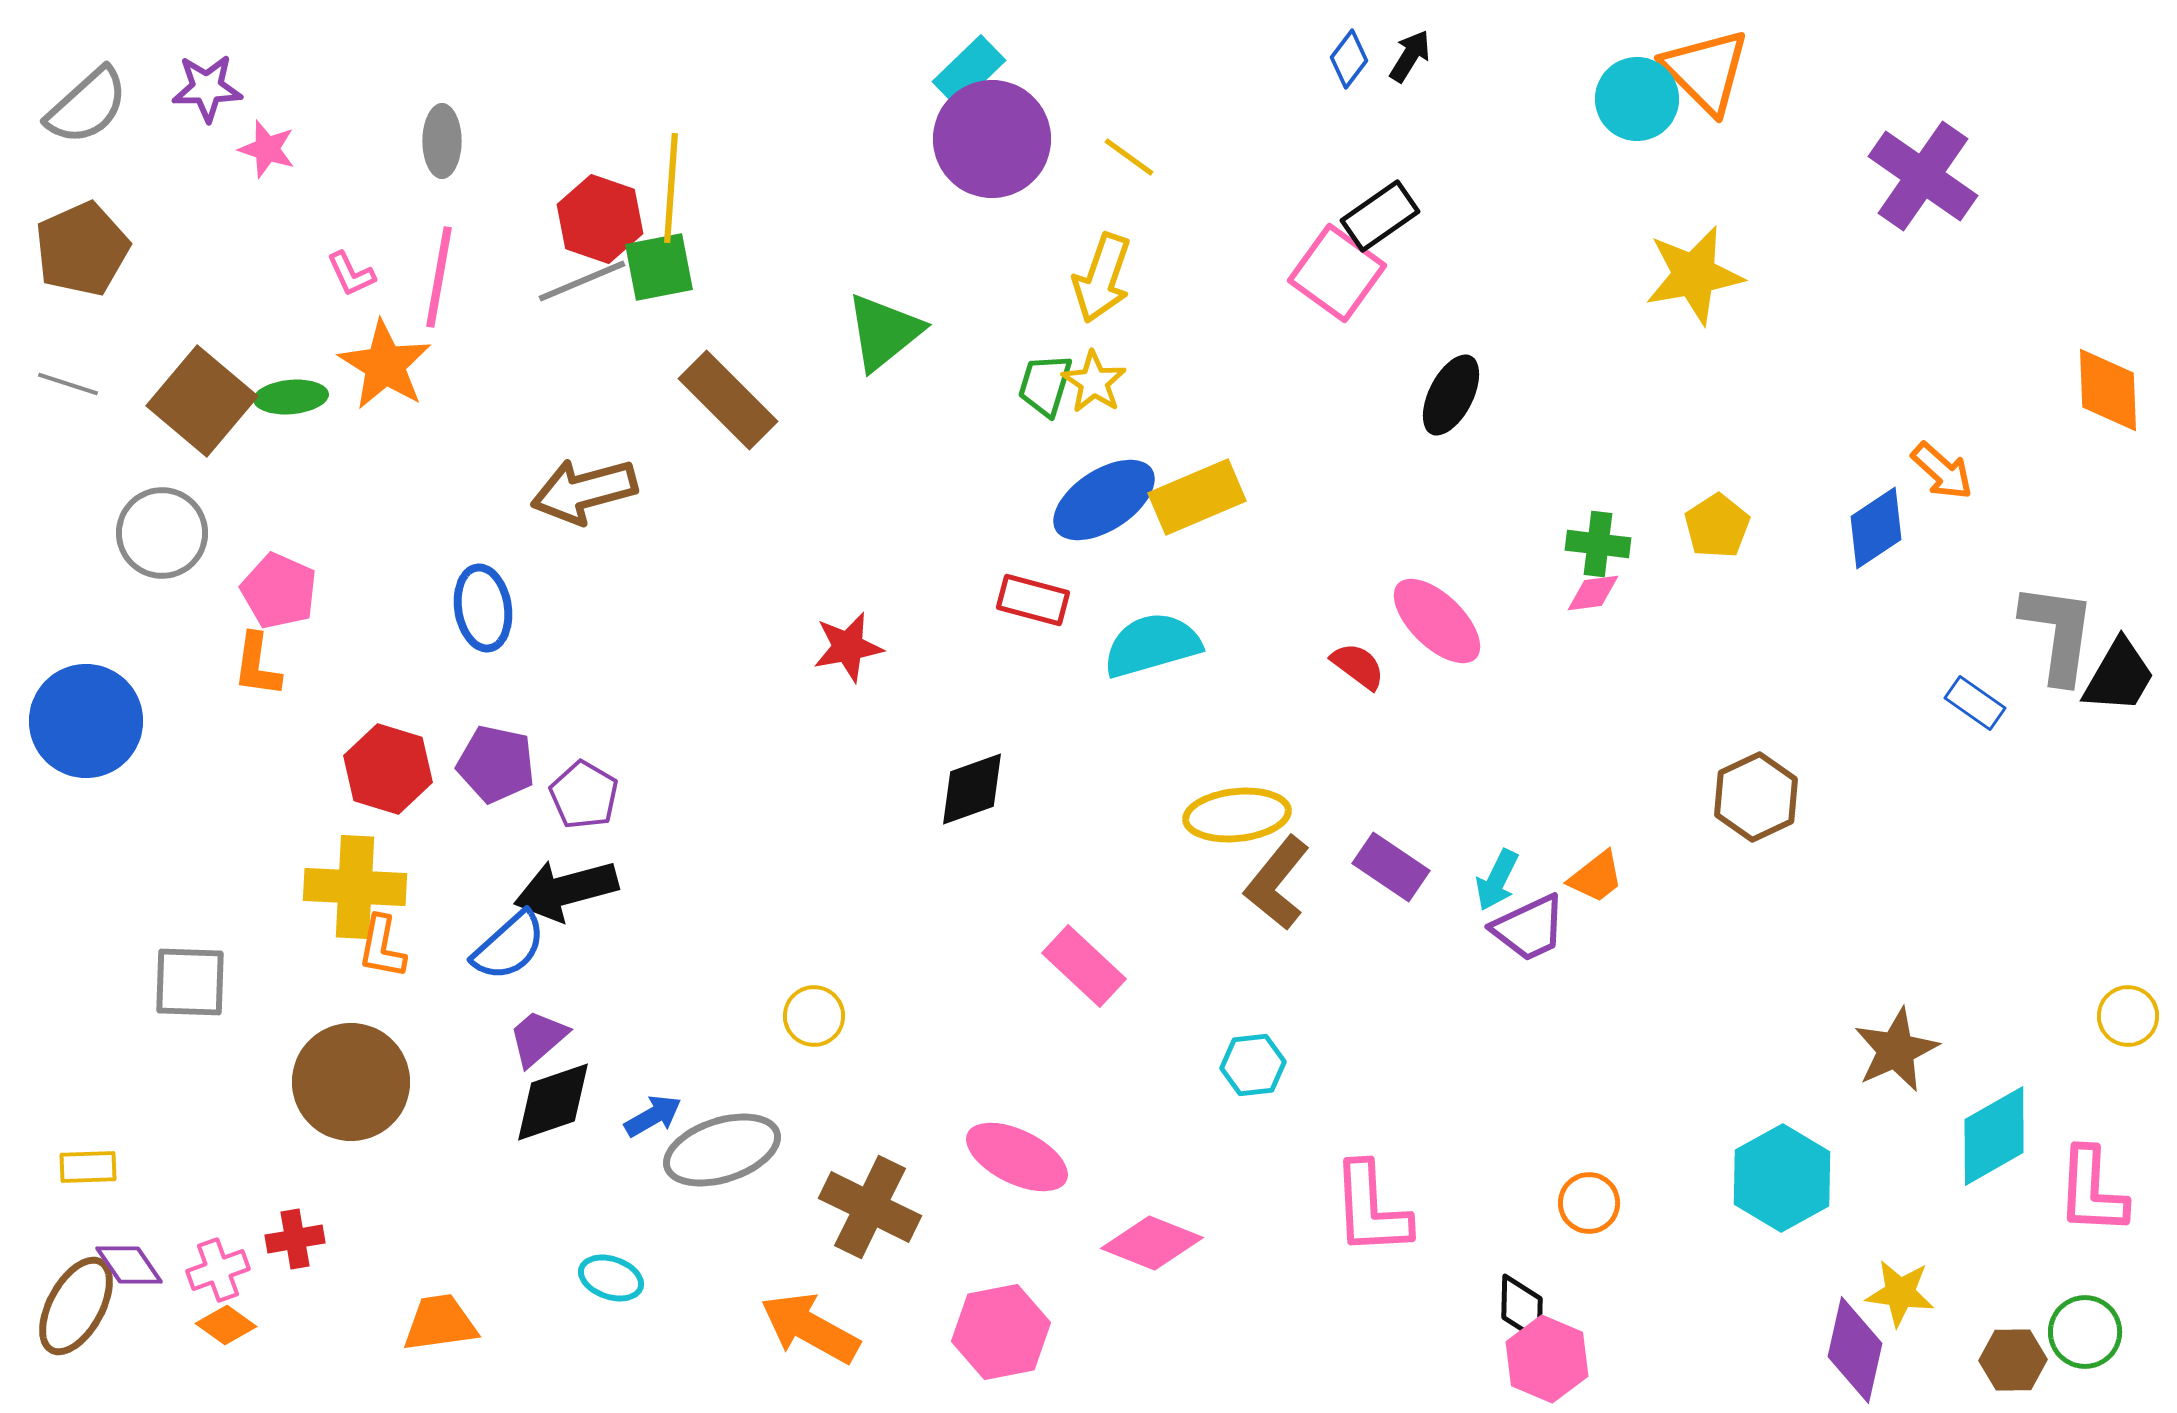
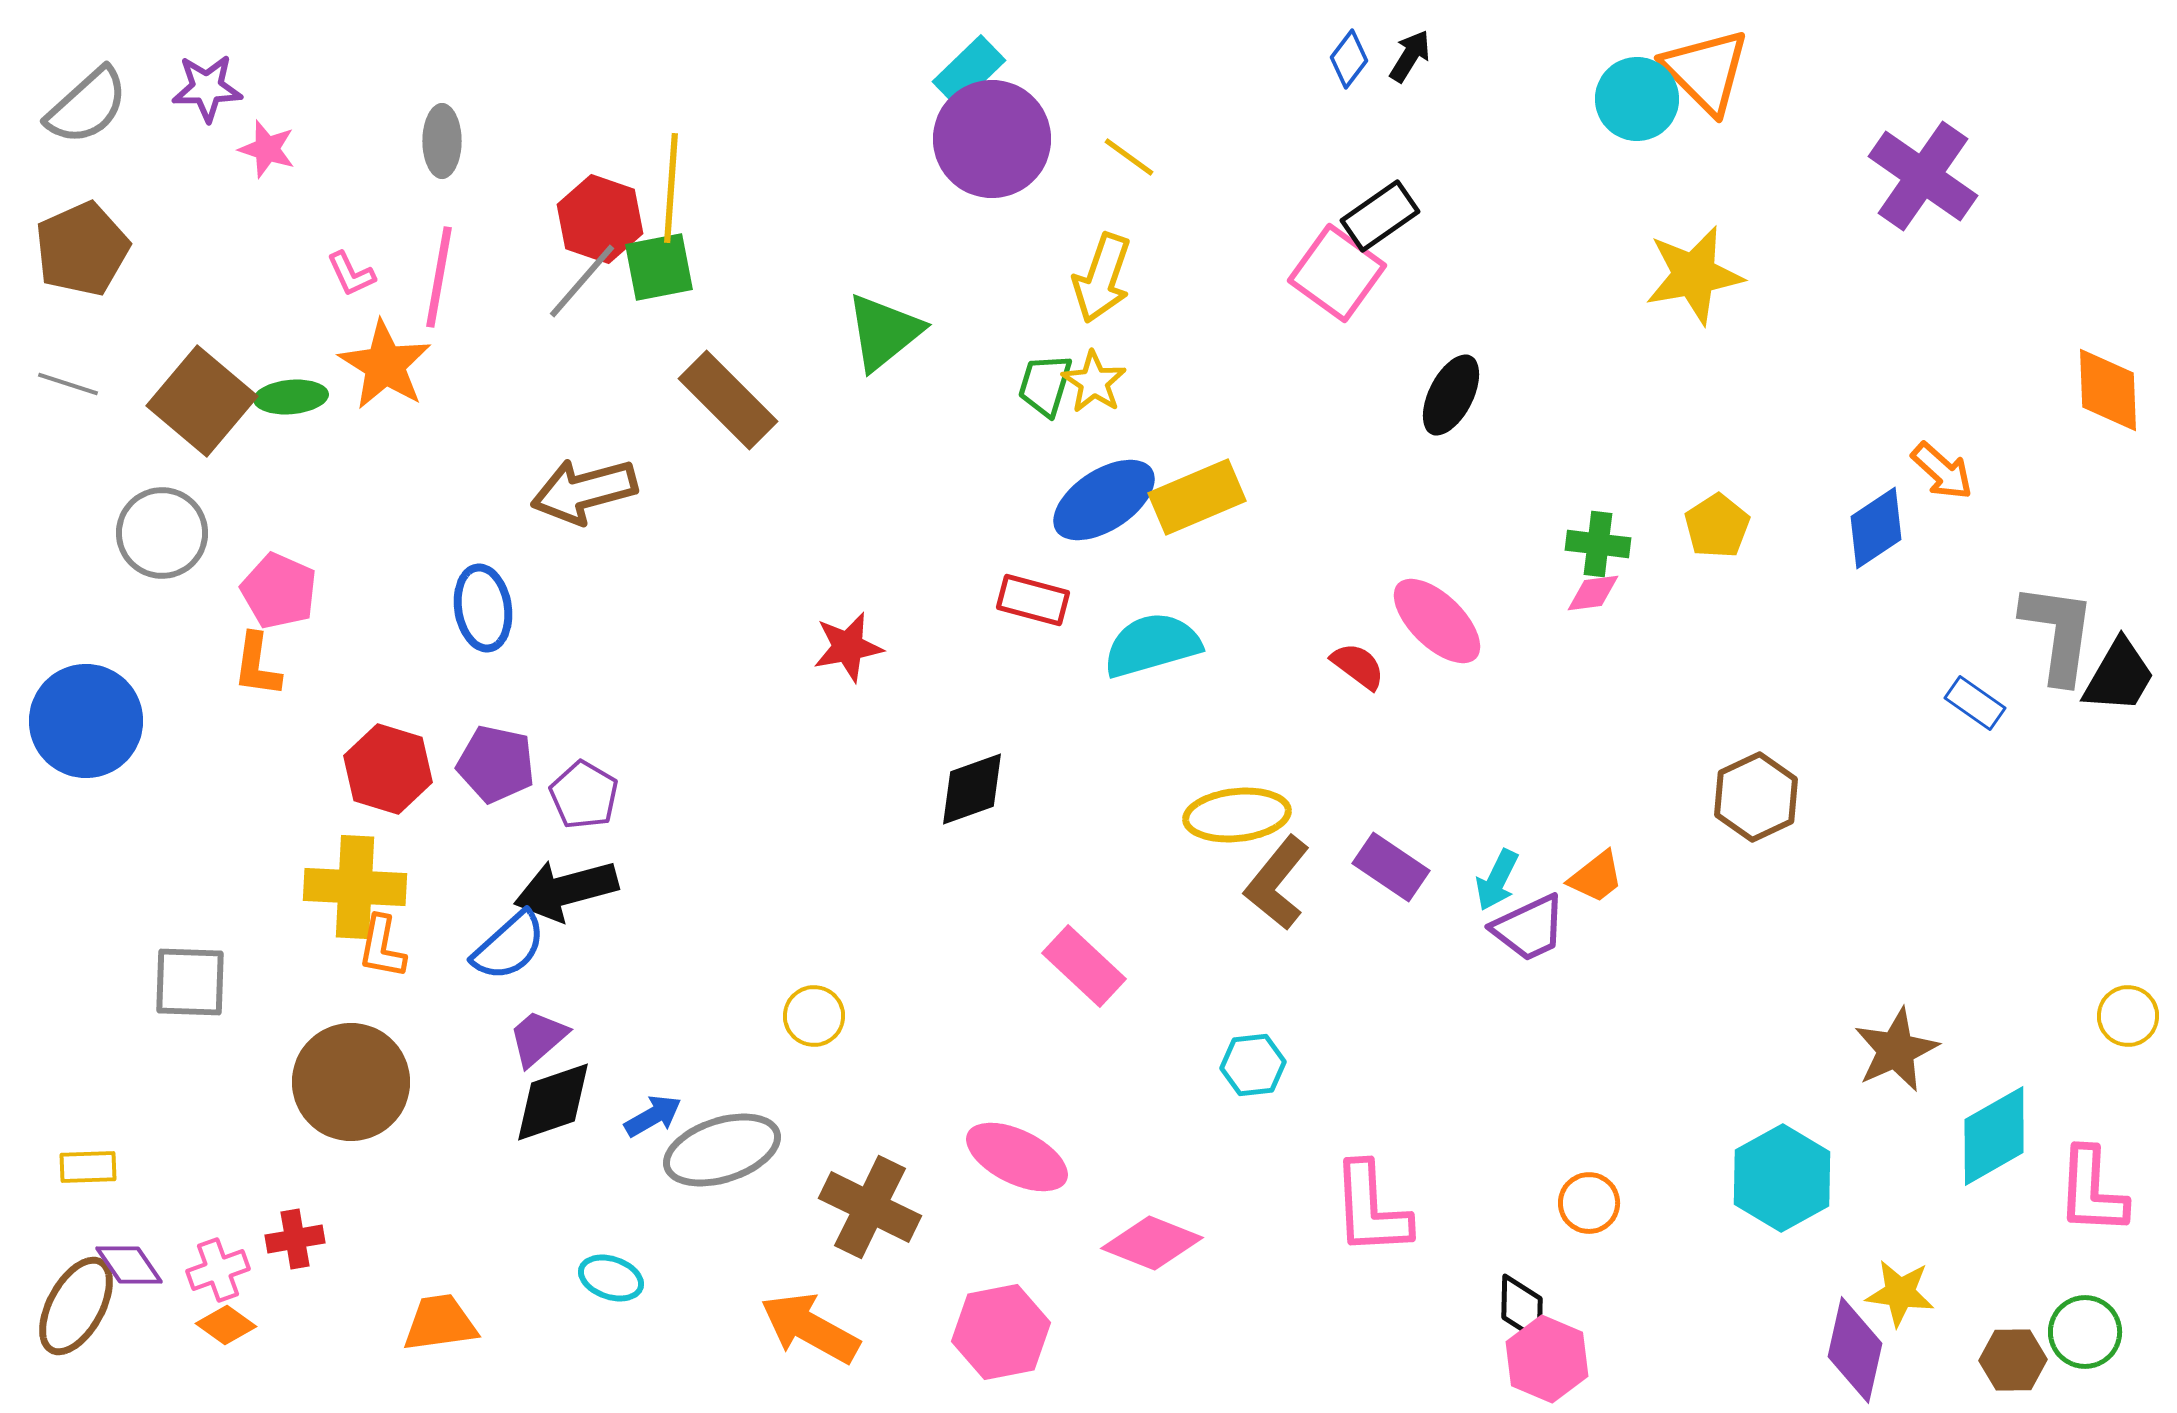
gray line at (582, 281): rotated 26 degrees counterclockwise
